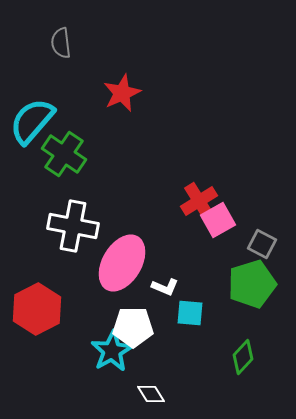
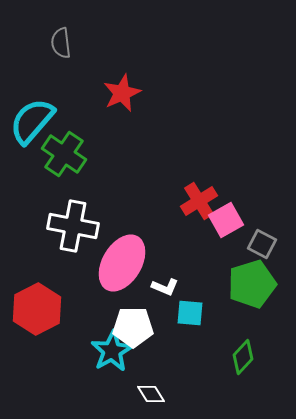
pink square: moved 8 px right
